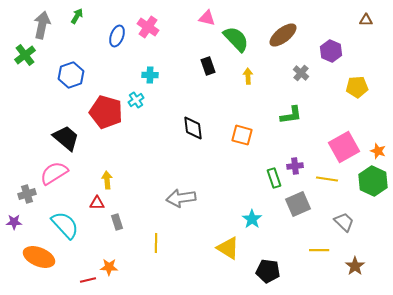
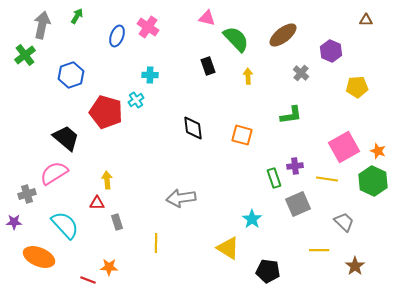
red line at (88, 280): rotated 35 degrees clockwise
